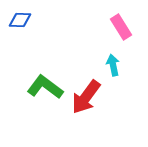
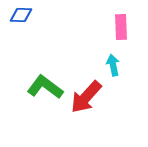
blue diamond: moved 1 px right, 5 px up
pink rectangle: rotated 30 degrees clockwise
red arrow: rotated 6 degrees clockwise
